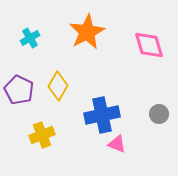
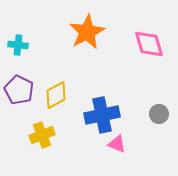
cyan cross: moved 12 px left, 7 px down; rotated 36 degrees clockwise
pink diamond: moved 1 px up
yellow diamond: moved 2 px left, 9 px down; rotated 32 degrees clockwise
